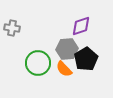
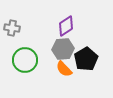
purple diamond: moved 15 px left; rotated 15 degrees counterclockwise
gray hexagon: moved 4 px left
green circle: moved 13 px left, 3 px up
